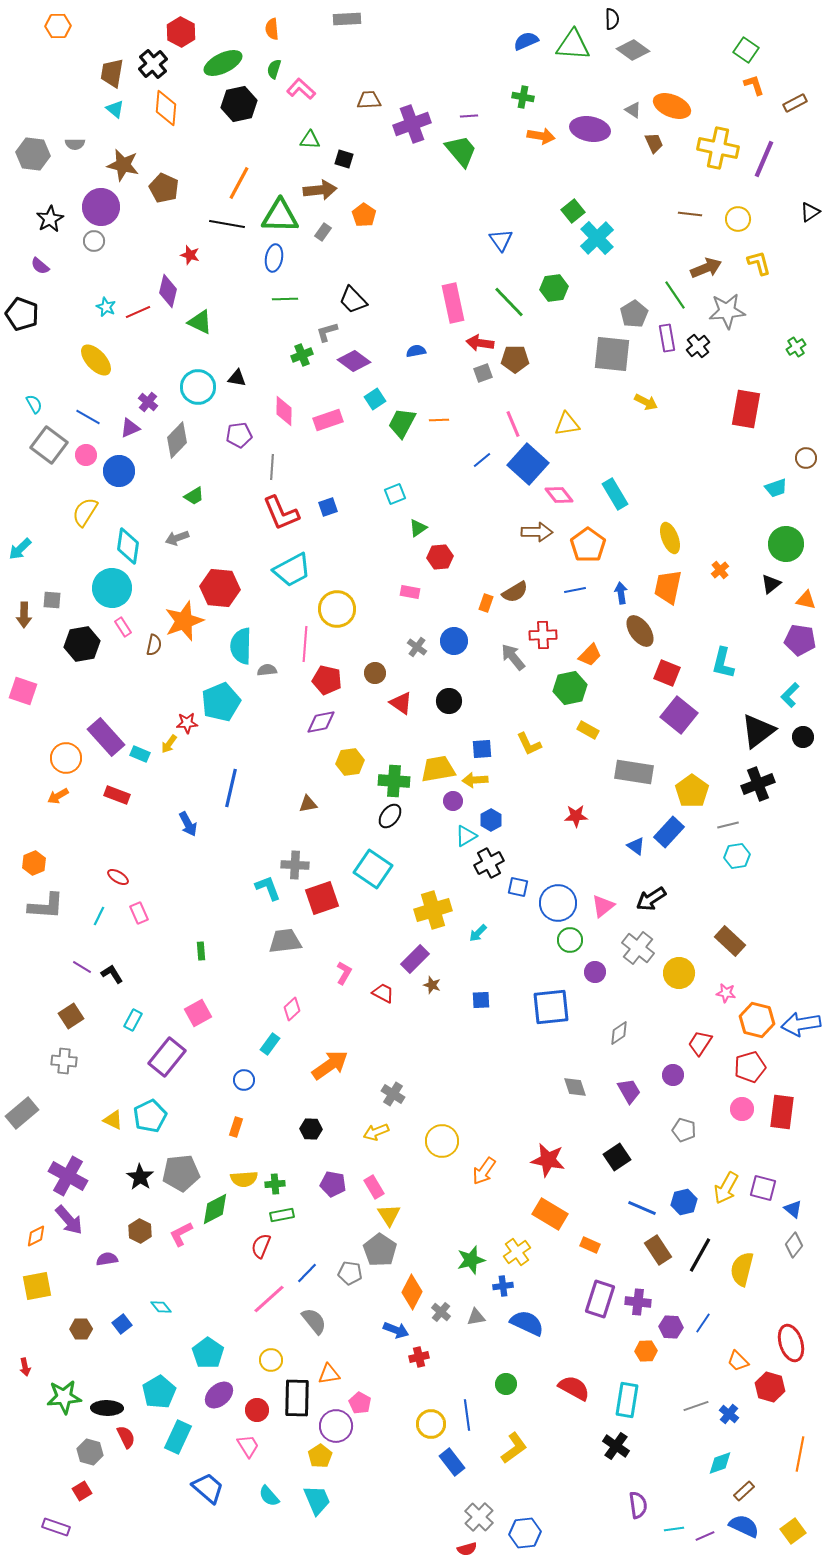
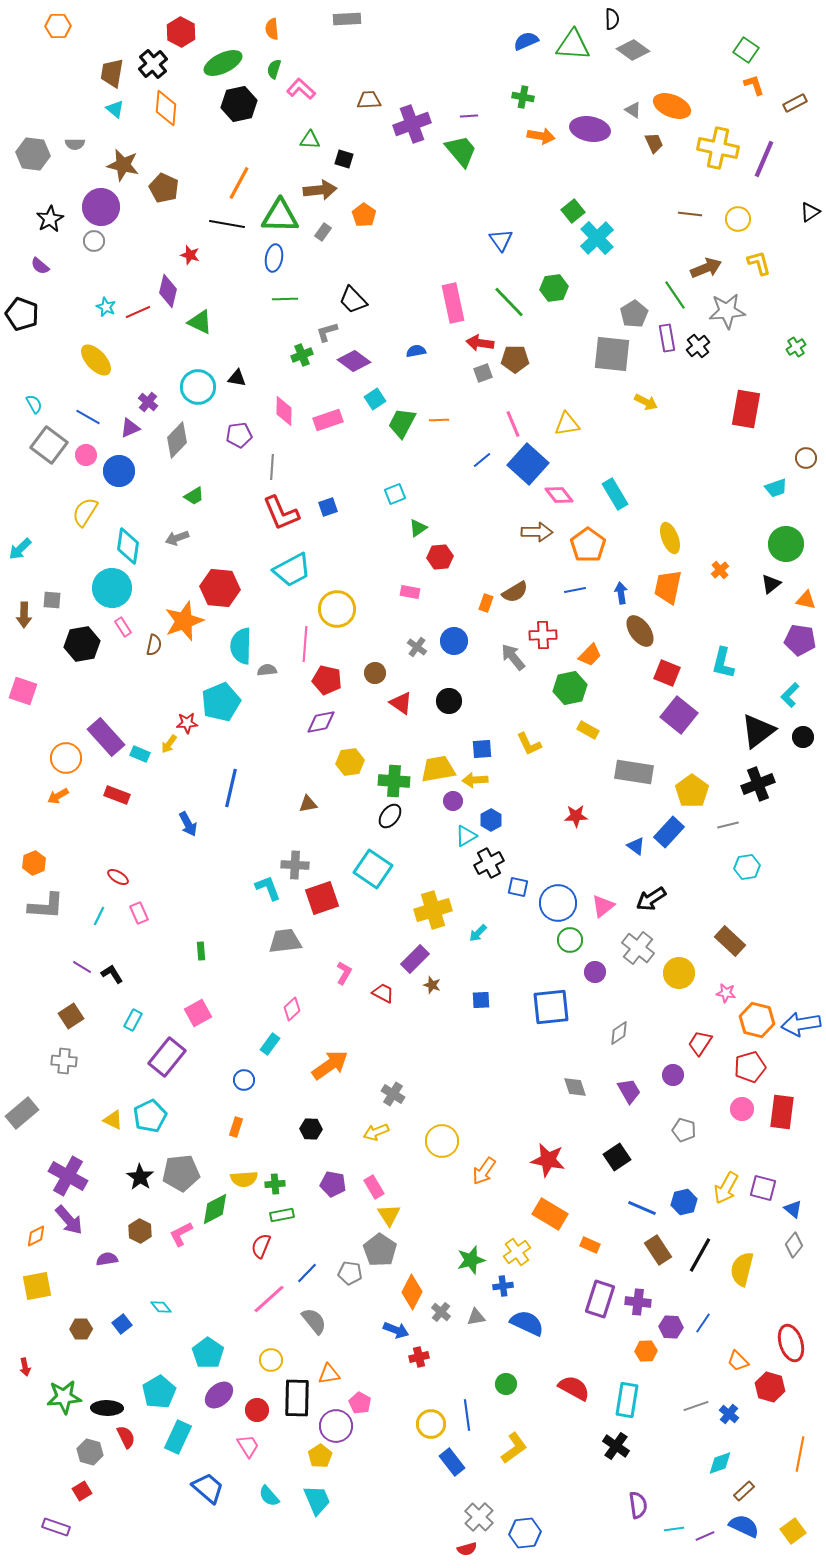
cyan hexagon at (737, 856): moved 10 px right, 11 px down
